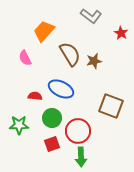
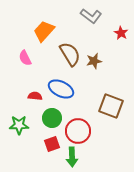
green arrow: moved 9 px left
